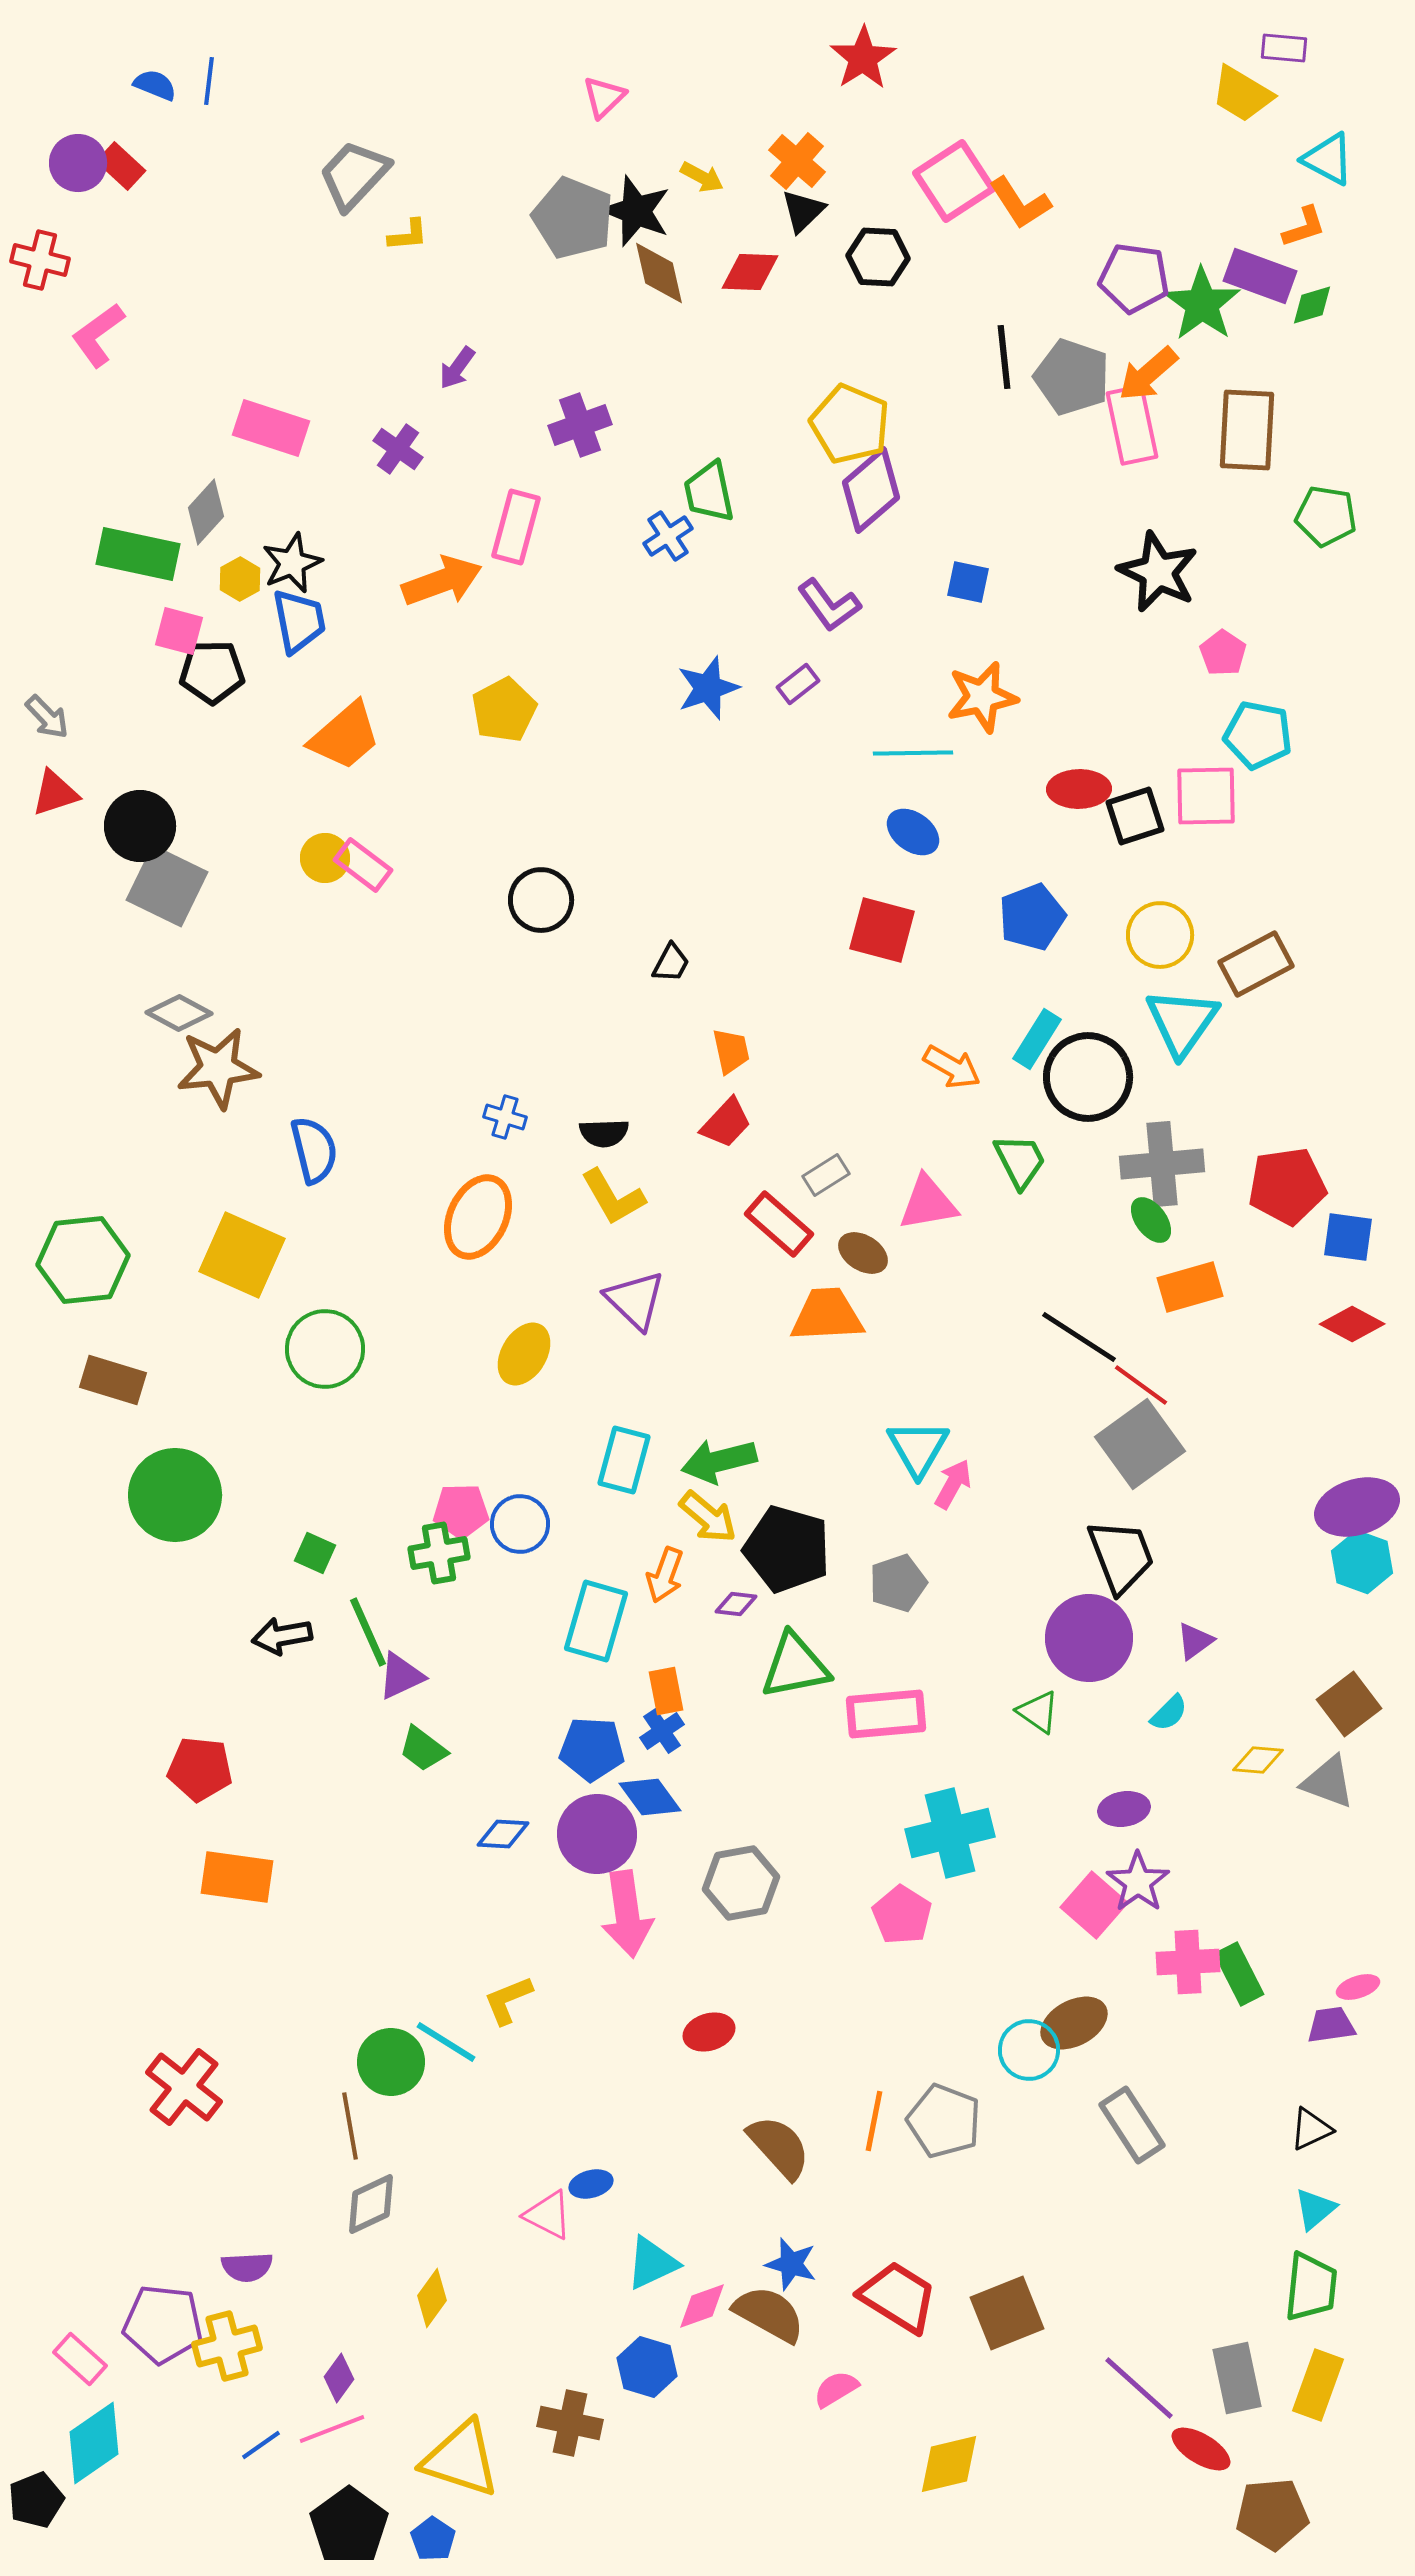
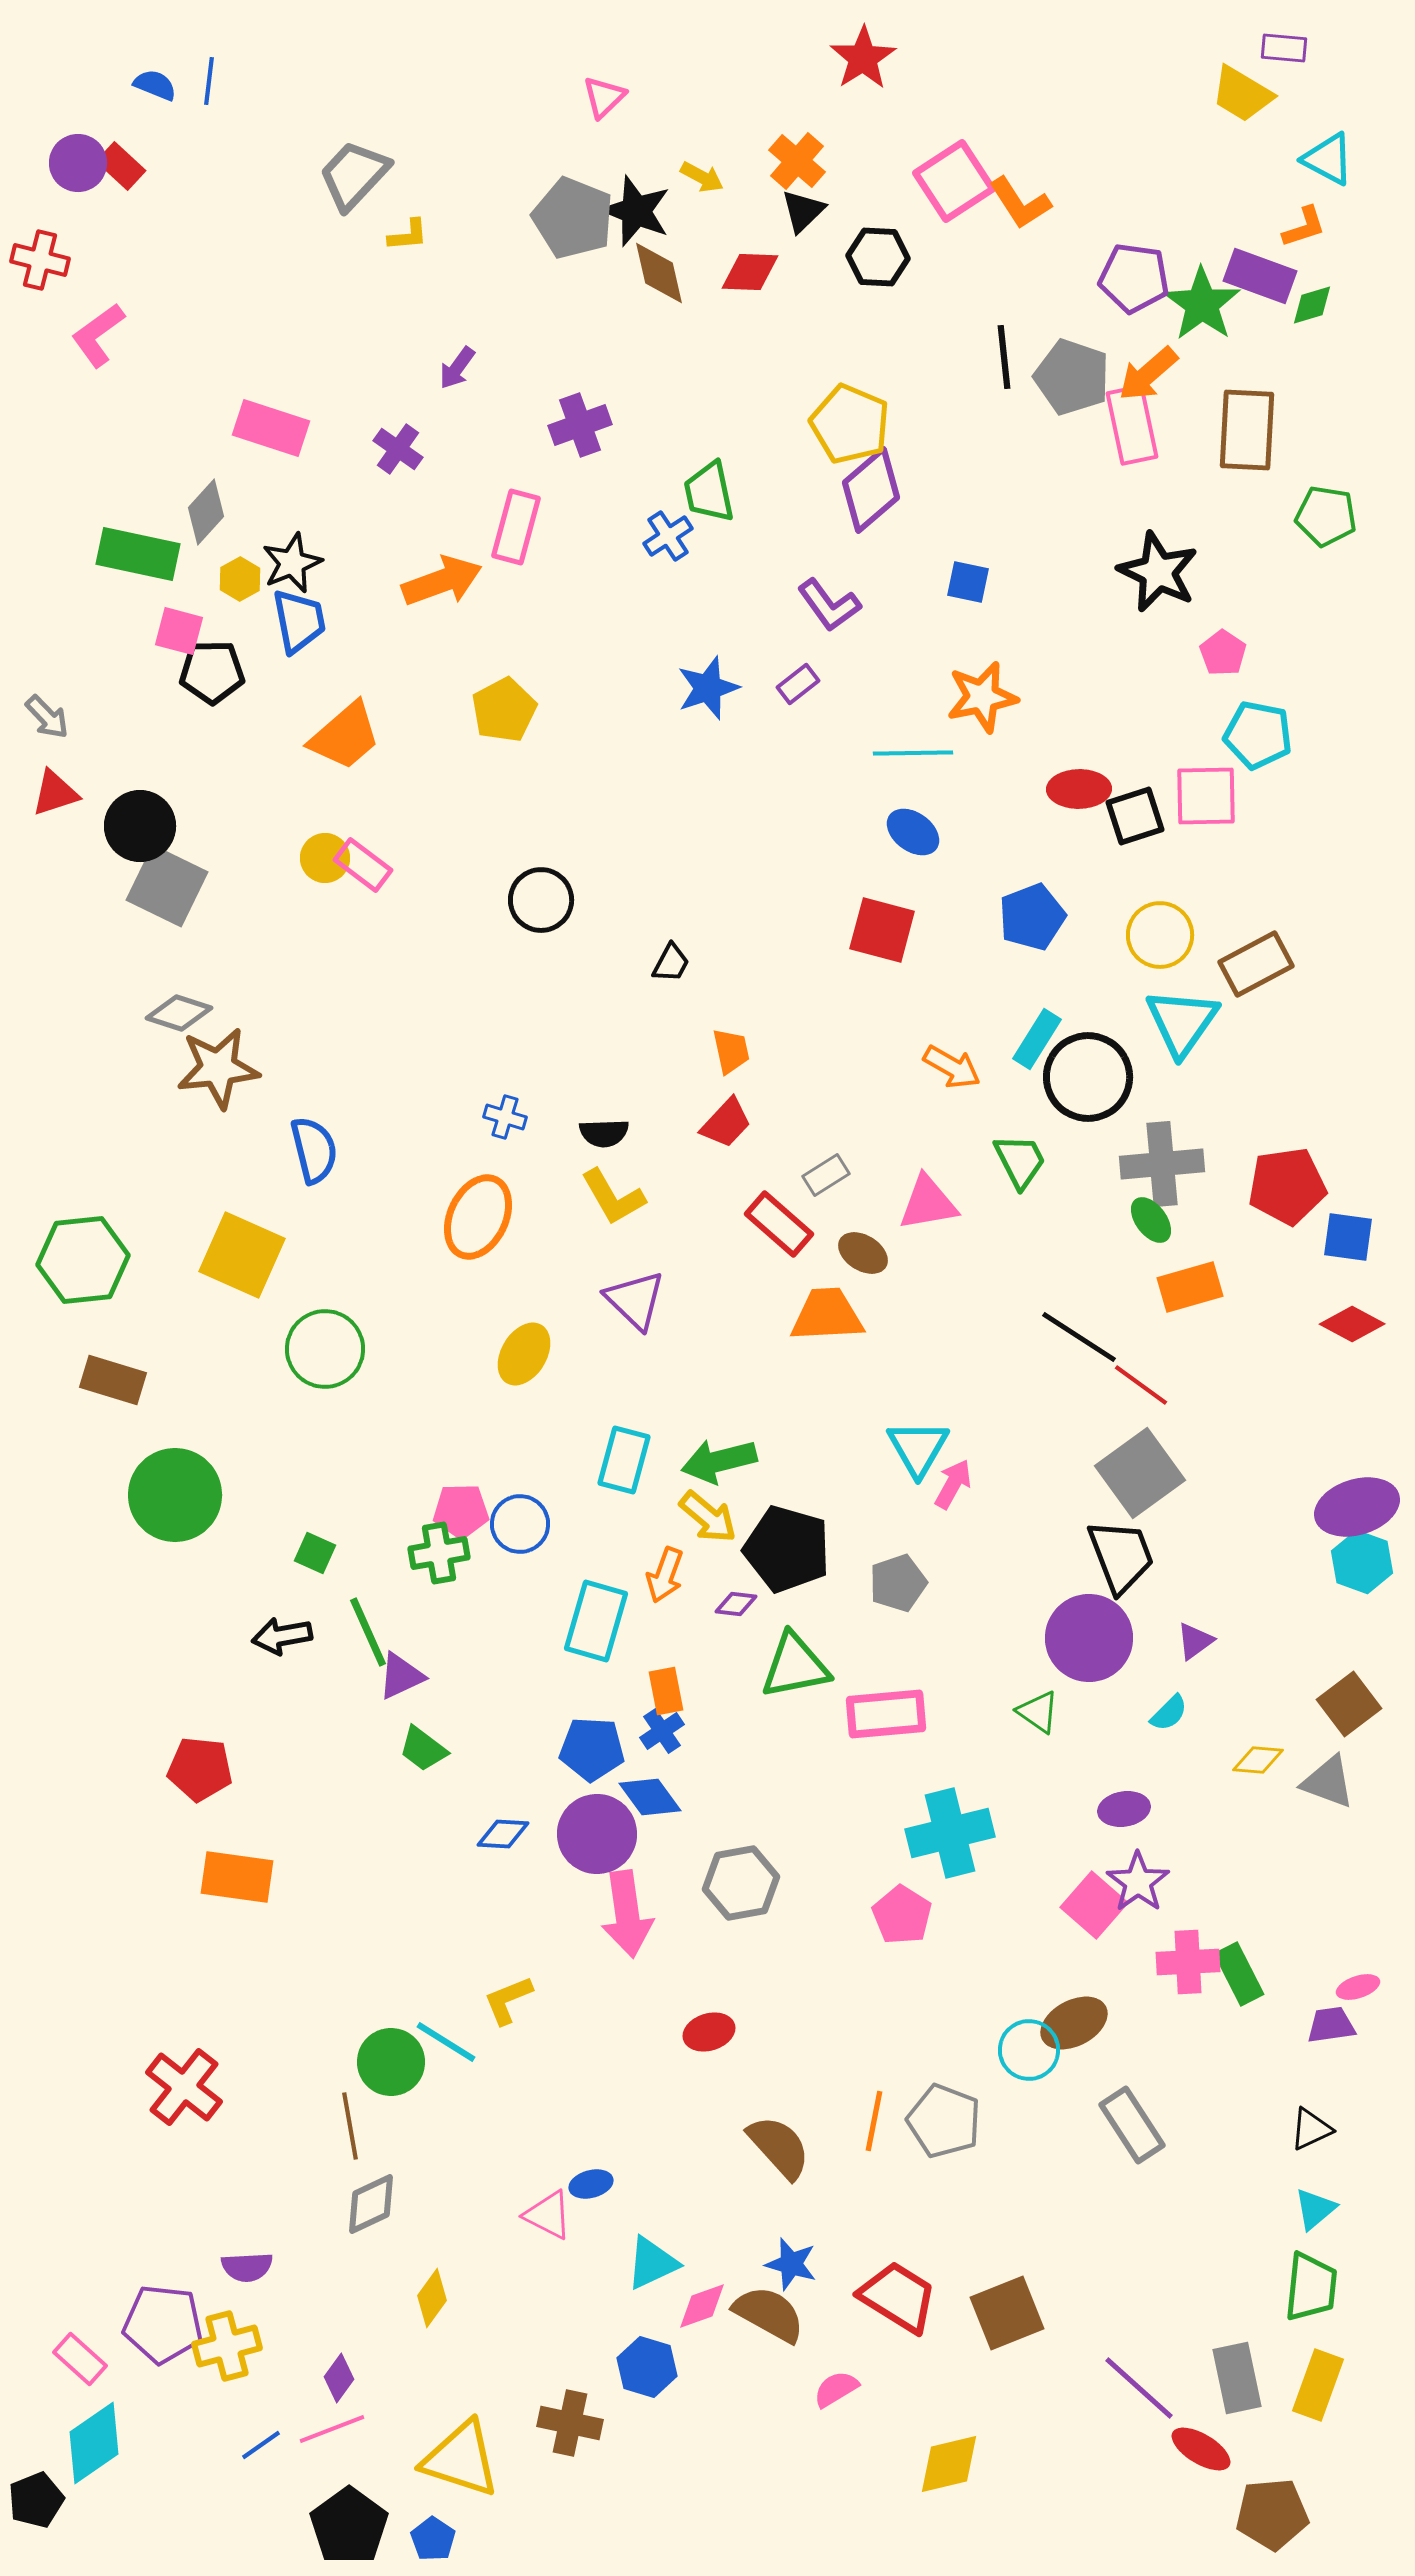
gray diamond at (179, 1013): rotated 10 degrees counterclockwise
gray square at (1140, 1444): moved 29 px down
